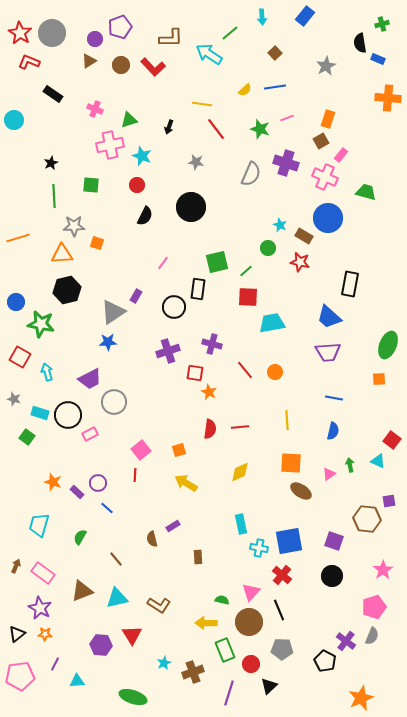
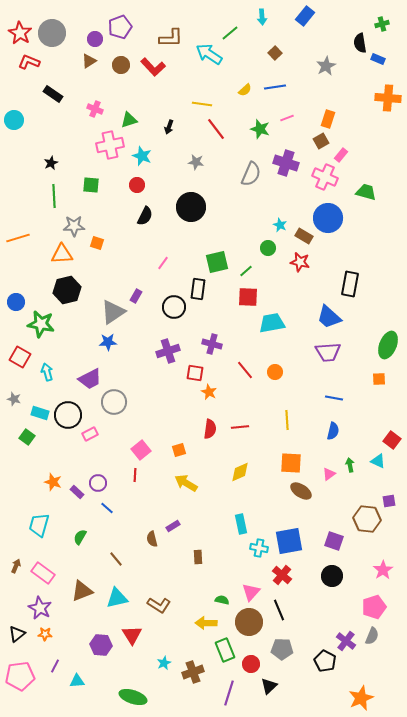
purple line at (55, 664): moved 2 px down
